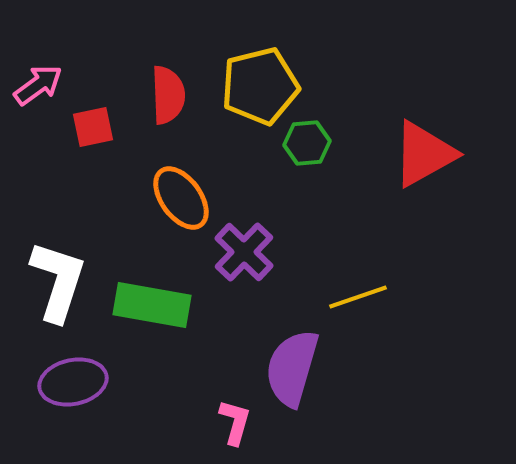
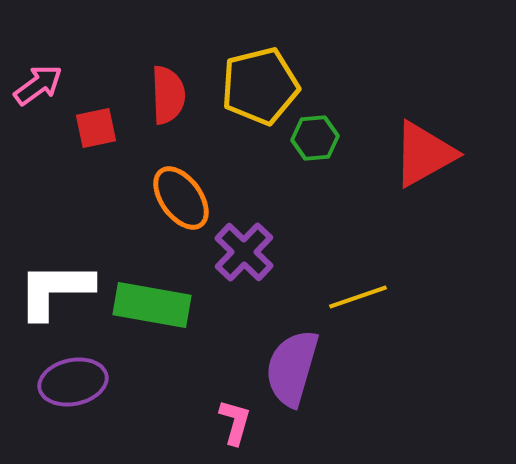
red square: moved 3 px right, 1 px down
green hexagon: moved 8 px right, 5 px up
white L-shape: moved 3 px left, 9 px down; rotated 108 degrees counterclockwise
